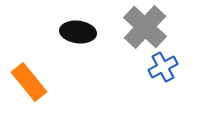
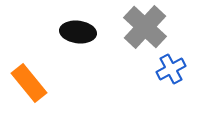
blue cross: moved 8 px right, 2 px down
orange rectangle: moved 1 px down
